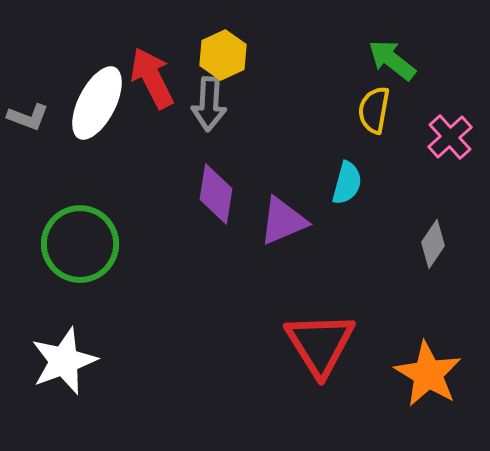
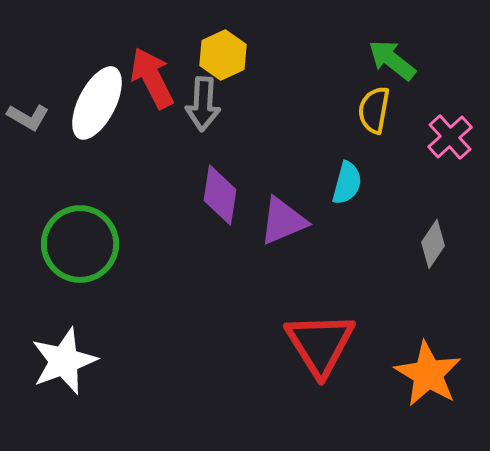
gray arrow: moved 6 px left
gray L-shape: rotated 9 degrees clockwise
purple diamond: moved 4 px right, 1 px down
